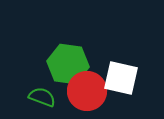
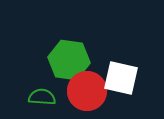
green hexagon: moved 1 px right, 4 px up
green semicircle: rotated 16 degrees counterclockwise
